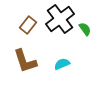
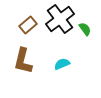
brown rectangle: rotated 12 degrees clockwise
brown L-shape: moved 2 px left; rotated 32 degrees clockwise
